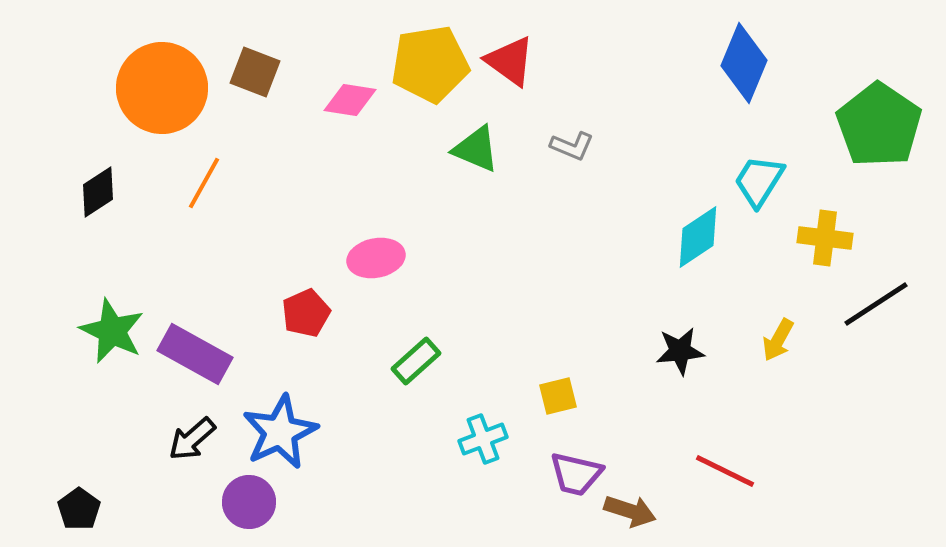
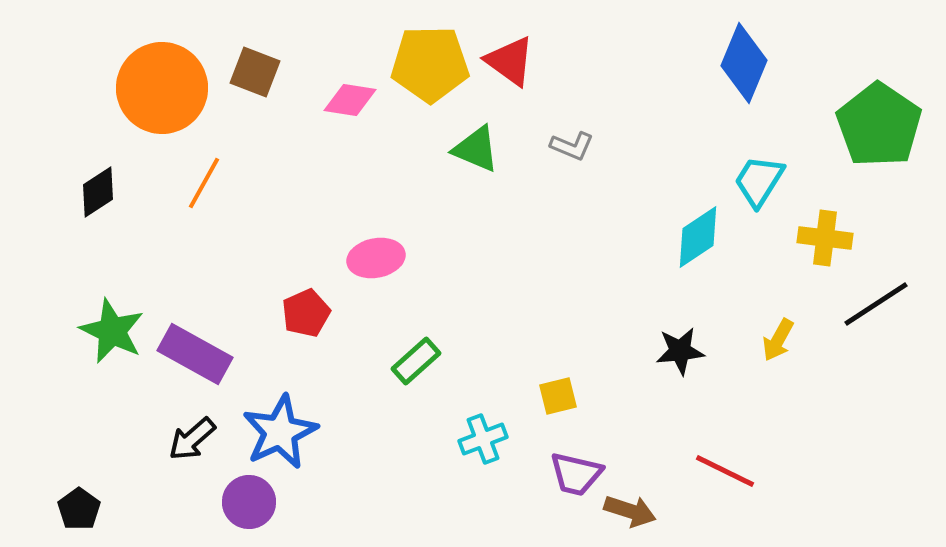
yellow pentagon: rotated 8 degrees clockwise
